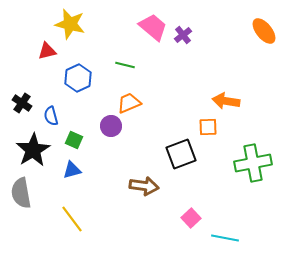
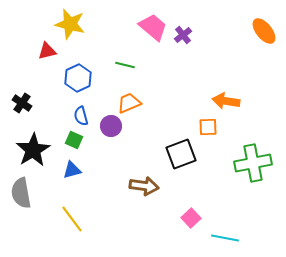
blue semicircle: moved 30 px right
